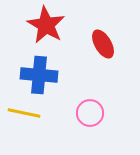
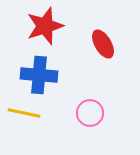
red star: moved 1 px left, 1 px down; rotated 24 degrees clockwise
